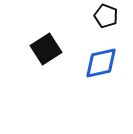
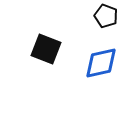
black square: rotated 36 degrees counterclockwise
